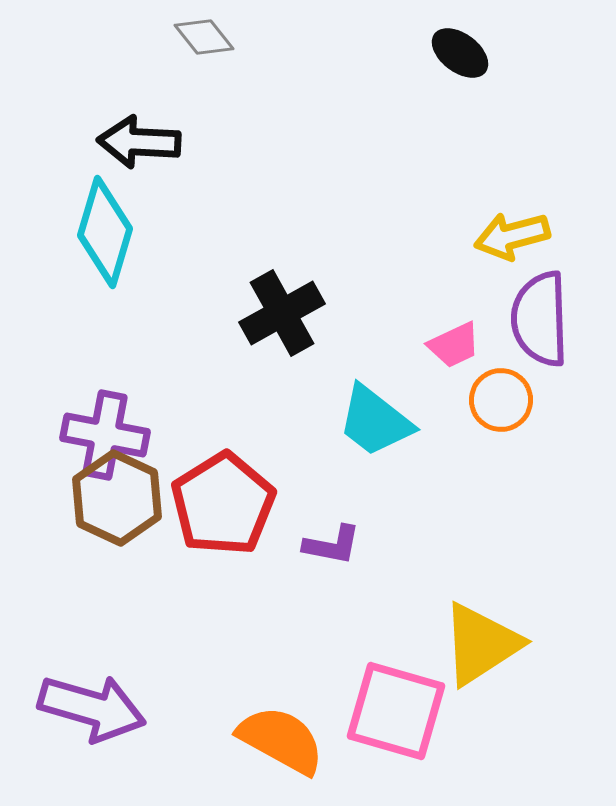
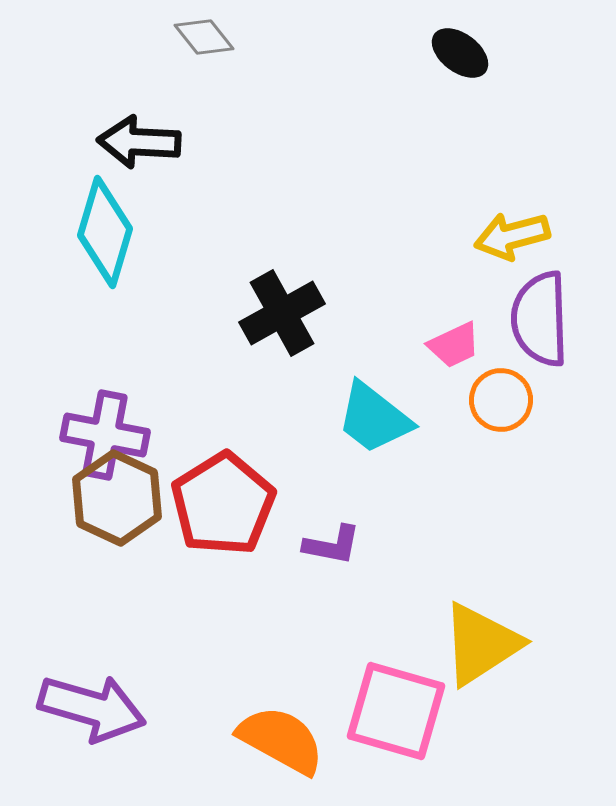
cyan trapezoid: moved 1 px left, 3 px up
